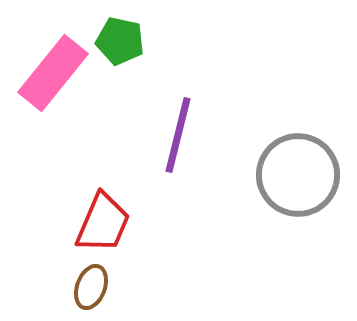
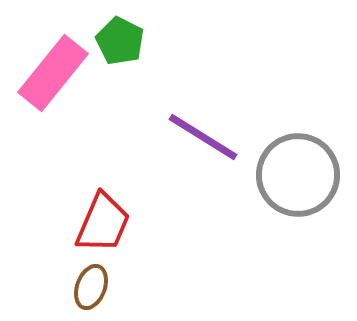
green pentagon: rotated 15 degrees clockwise
purple line: moved 25 px right, 2 px down; rotated 72 degrees counterclockwise
